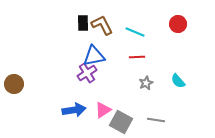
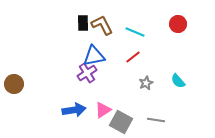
red line: moved 4 px left; rotated 35 degrees counterclockwise
